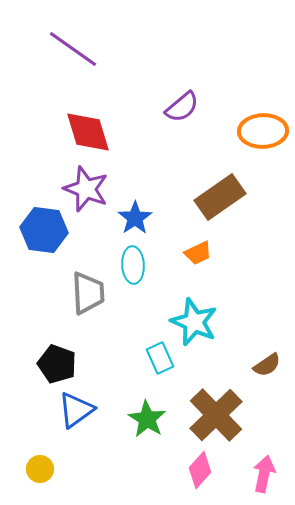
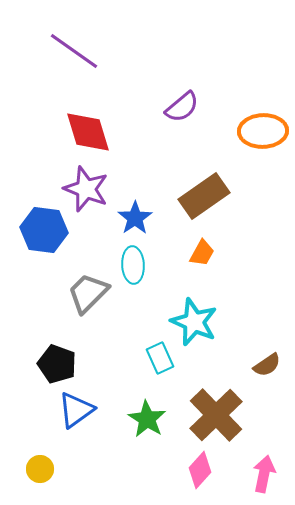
purple line: moved 1 px right, 2 px down
brown rectangle: moved 16 px left, 1 px up
orange trapezoid: moved 4 px right; rotated 36 degrees counterclockwise
gray trapezoid: rotated 132 degrees counterclockwise
